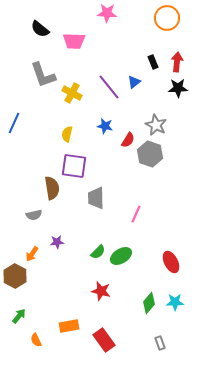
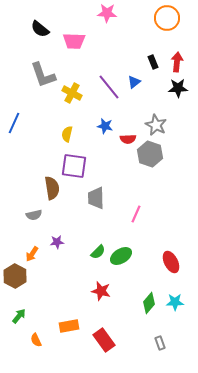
red semicircle: moved 1 px up; rotated 56 degrees clockwise
